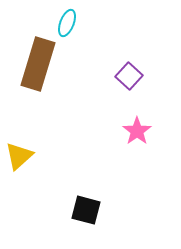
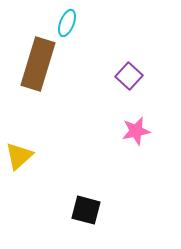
pink star: moved 1 px left; rotated 24 degrees clockwise
